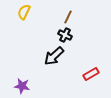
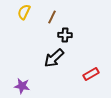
brown line: moved 16 px left
black cross: rotated 24 degrees counterclockwise
black arrow: moved 2 px down
